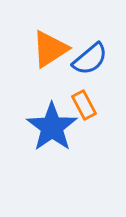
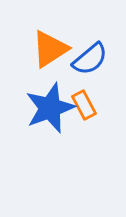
blue star: moved 2 px left, 19 px up; rotated 15 degrees clockwise
